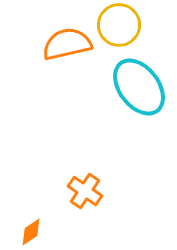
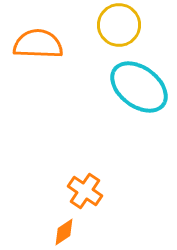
orange semicircle: moved 29 px left; rotated 15 degrees clockwise
cyan ellipse: rotated 16 degrees counterclockwise
orange diamond: moved 33 px right
